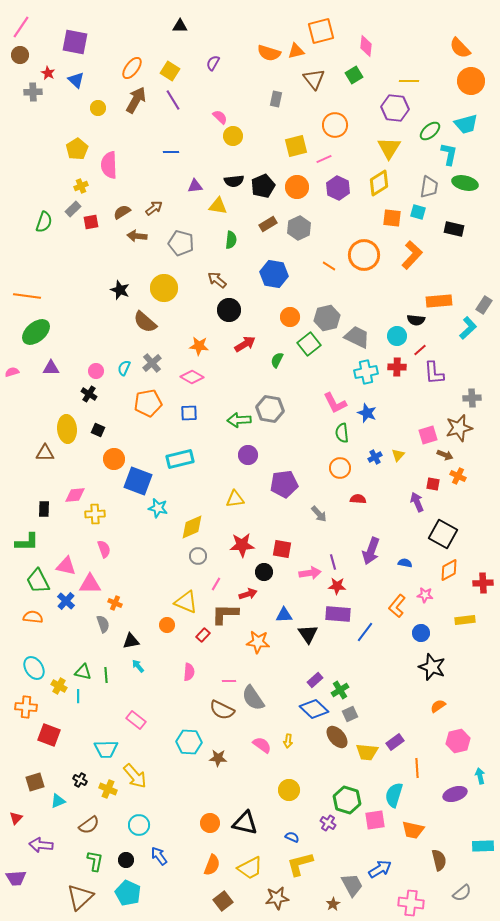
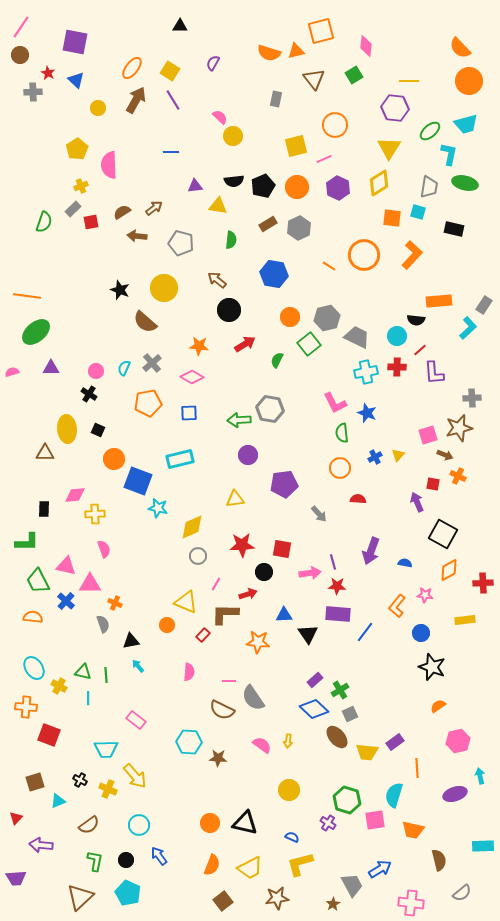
orange circle at (471, 81): moved 2 px left
cyan line at (78, 696): moved 10 px right, 2 px down
